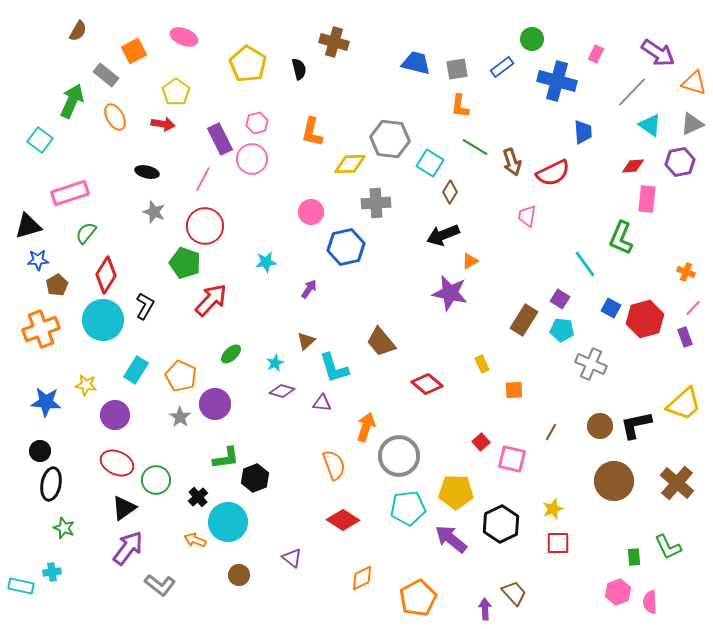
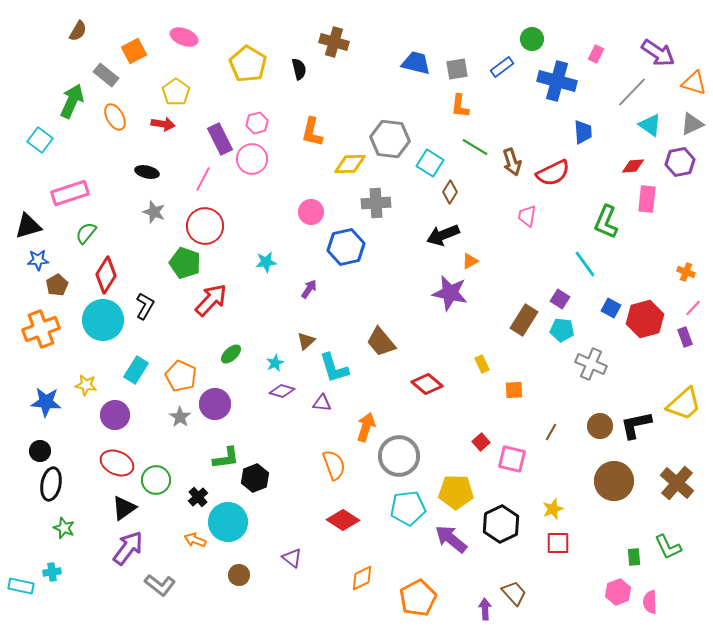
green L-shape at (621, 238): moved 15 px left, 16 px up
